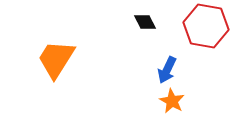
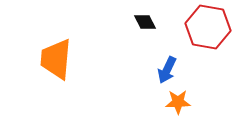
red hexagon: moved 2 px right, 1 px down
orange trapezoid: rotated 27 degrees counterclockwise
orange star: moved 6 px right, 1 px down; rotated 30 degrees counterclockwise
